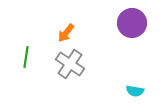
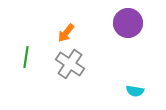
purple circle: moved 4 px left
